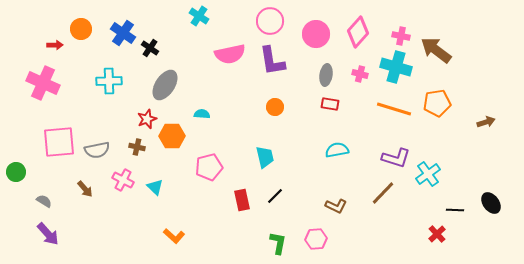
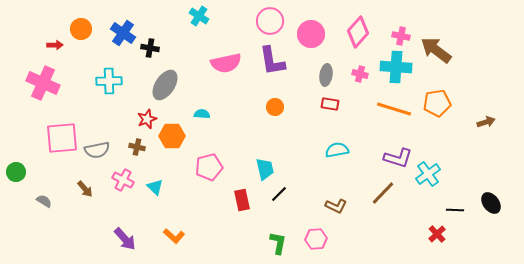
pink circle at (316, 34): moved 5 px left
black cross at (150, 48): rotated 24 degrees counterclockwise
pink semicircle at (230, 54): moved 4 px left, 9 px down
cyan cross at (396, 67): rotated 12 degrees counterclockwise
pink square at (59, 142): moved 3 px right, 4 px up
cyan trapezoid at (265, 157): moved 12 px down
purple L-shape at (396, 158): moved 2 px right
black line at (275, 196): moved 4 px right, 2 px up
purple arrow at (48, 234): moved 77 px right, 5 px down
